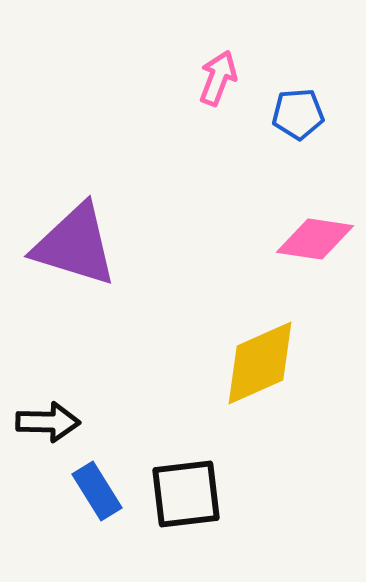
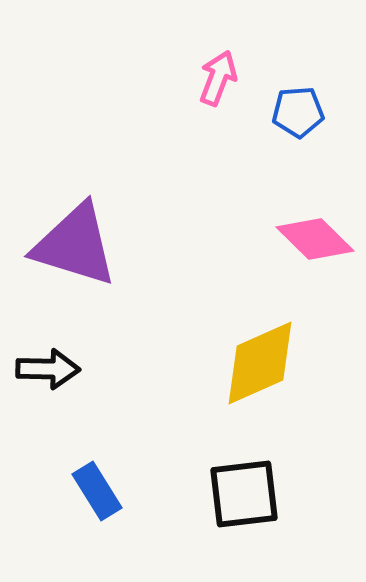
blue pentagon: moved 2 px up
pink diamond: rotated 36 degrees clockwise
black arrow: moved 53 px up
black square: moved 58 px right
